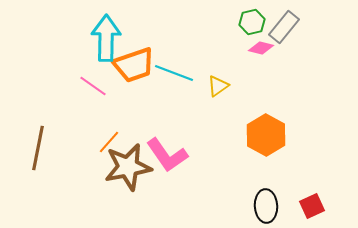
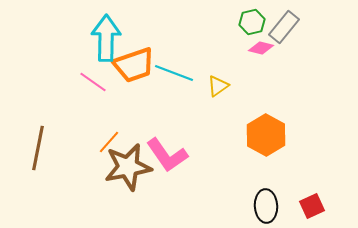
pink line: moved 4 px up
